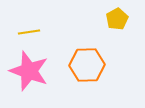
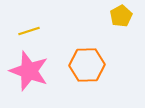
yellow pentagon: moved 4 px right, 3 px up
yellow line: moved 1 px up; rotated 10 degrees counterclockwise
